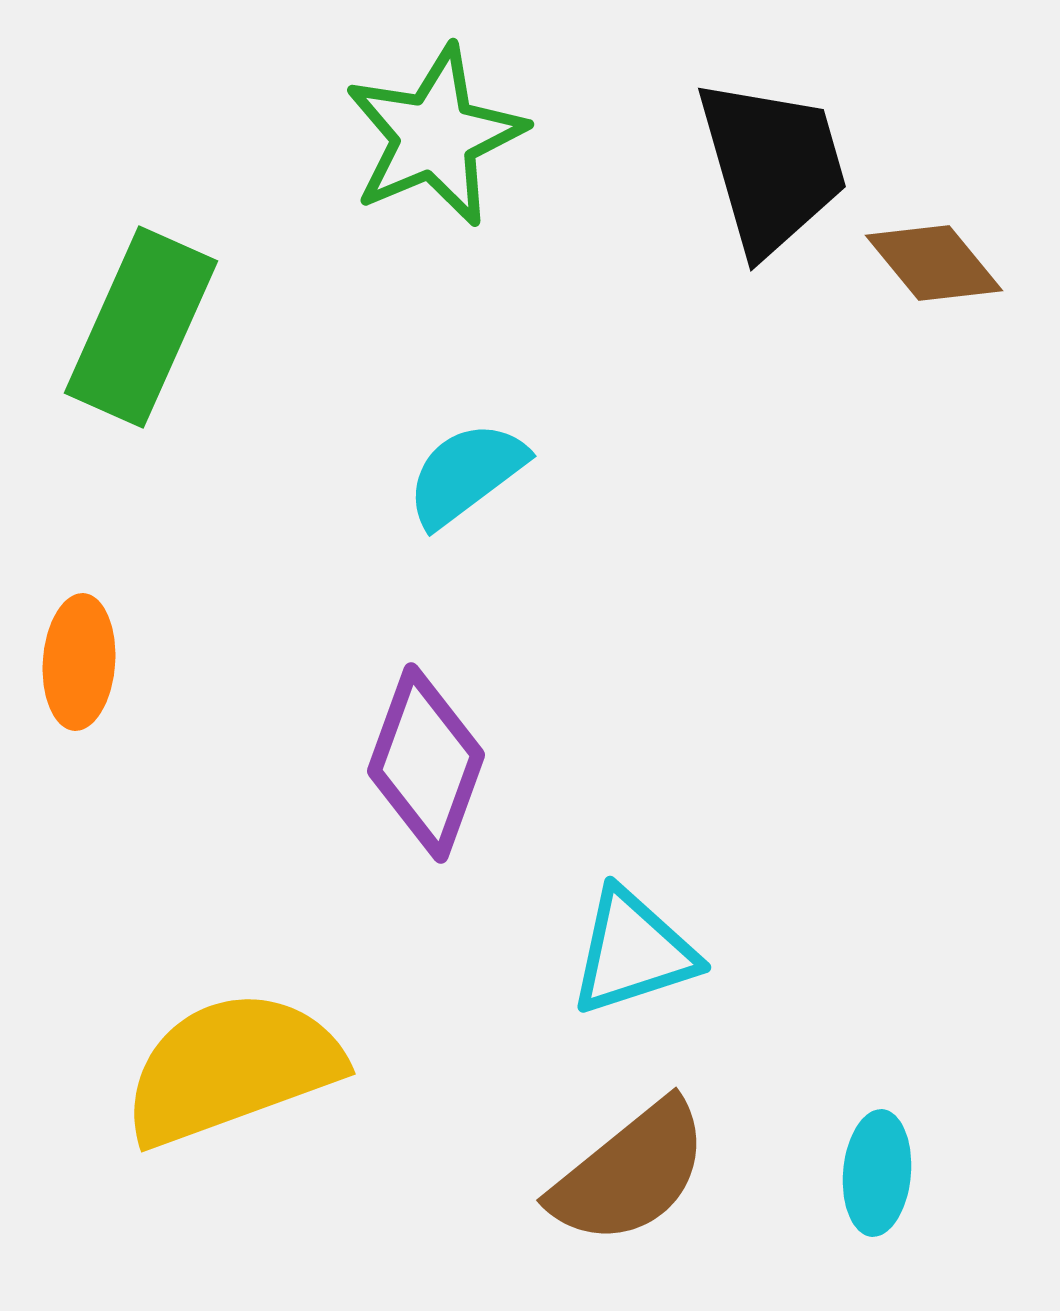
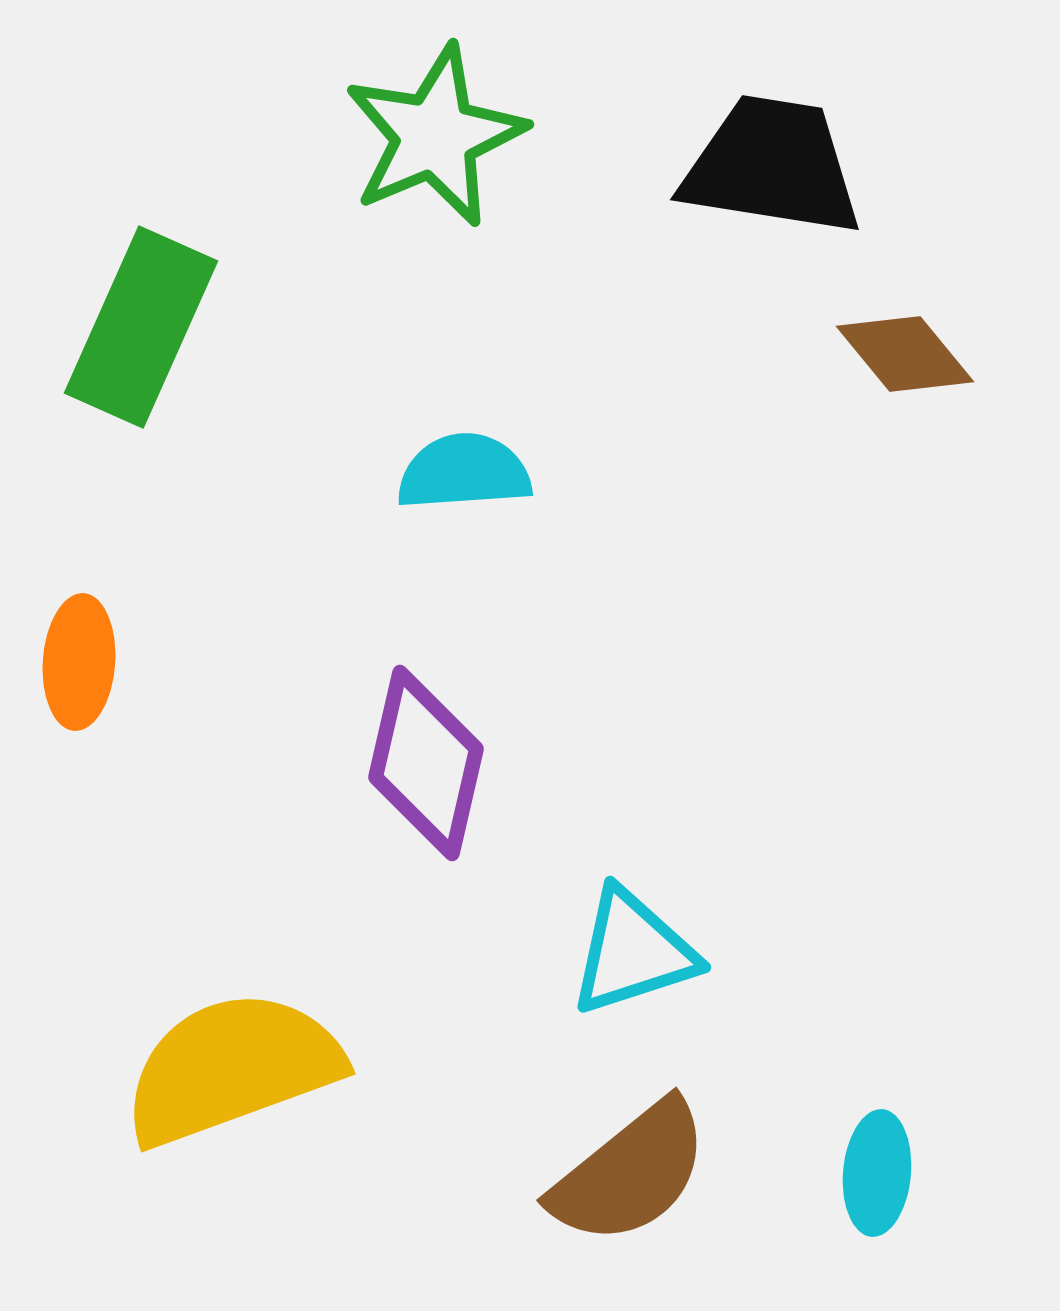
black trapezoid: rotated 65 degrees counterclockwise
brown diamond: moved 29 px left, 91 px down
cyan semicircle: moved 2 px left, 2 px up; rotated 33 degrees clockwise
purple diamond: rotated 7 degrees counterclockwise
